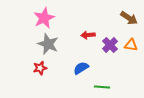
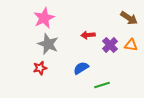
green line: moved 2 px up; rotated 21 degrees counterclockwise
